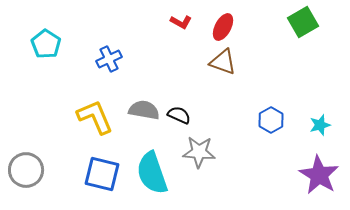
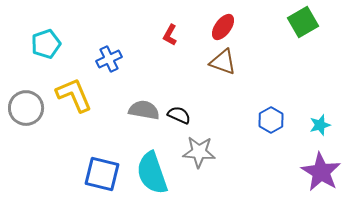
red L-shape: moved 11 px left, 13 px down; rotated 90 degrees clockwise
red ellipse: rotated 8 degrees clockwise
cyan pentagon: rotated 20 degrees clockwise
yellow L-shape: moved 21 px left, 22 px up
gray circle: moved 62 px up
purple star: moved 2 px right, 3 px up
